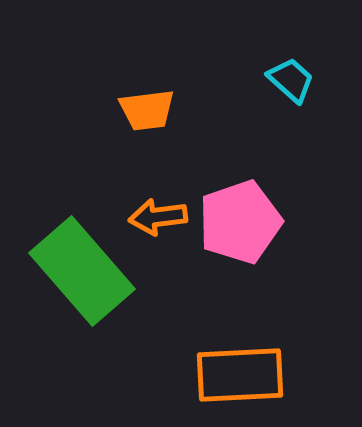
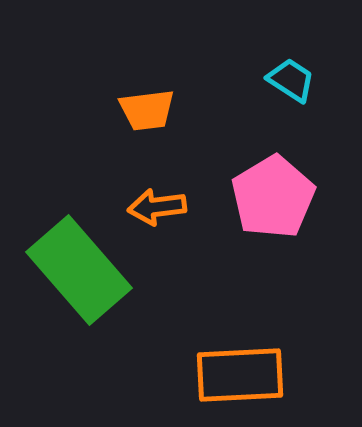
cyan trapezoid: rotated 9 degrees counterclockwise
orange arrow: moved 1 px left, 10 px up
pink pentagon: moved 33 px right, 25 px up; rotated 12 degrees counterclockwise
green rectangle: moved 3 px left, 1 px up
